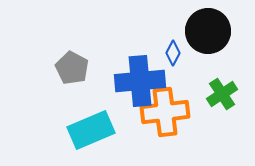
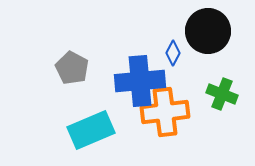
green cross: rotated 36 degrees counterclockwise
